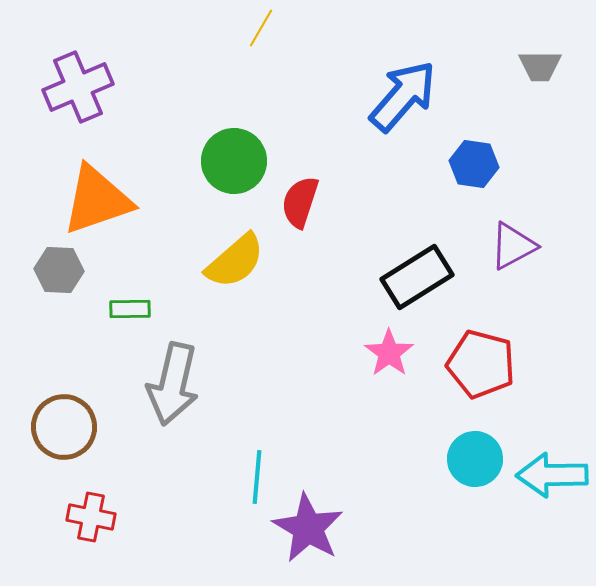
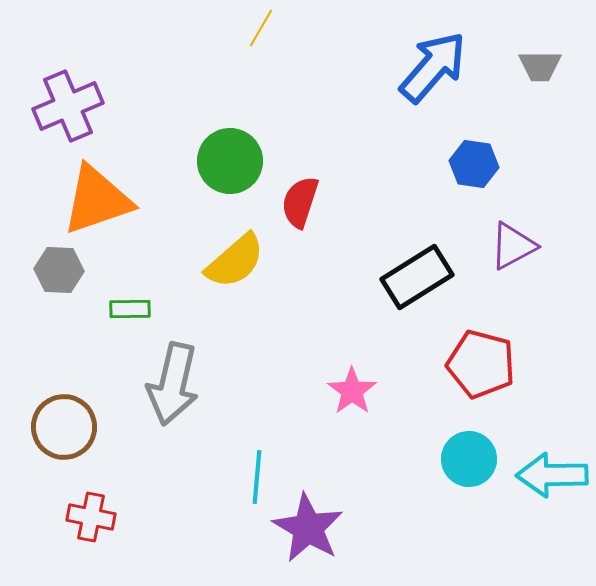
purple cross: moved 10 px left, 19 px down
blue arrow: moved 30 px right, 29 px up
green circle: moved 4 px left
pink star: moved 37 px left, 38 px down
cyan circle: moved 6 px left
